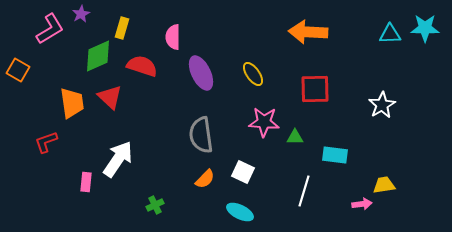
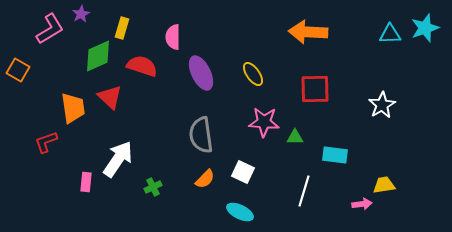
cyan star: rotated 20 degrees counterclockwise
orange trapezoid: moved 1 px right, 5 px down
green cross: moved 2 px left, 18 px up
